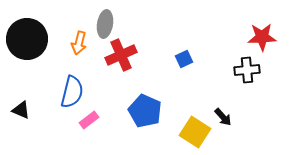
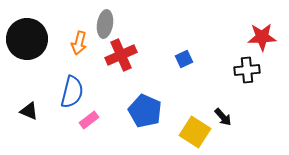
black triangle: moved 8 px right, 1 px down
